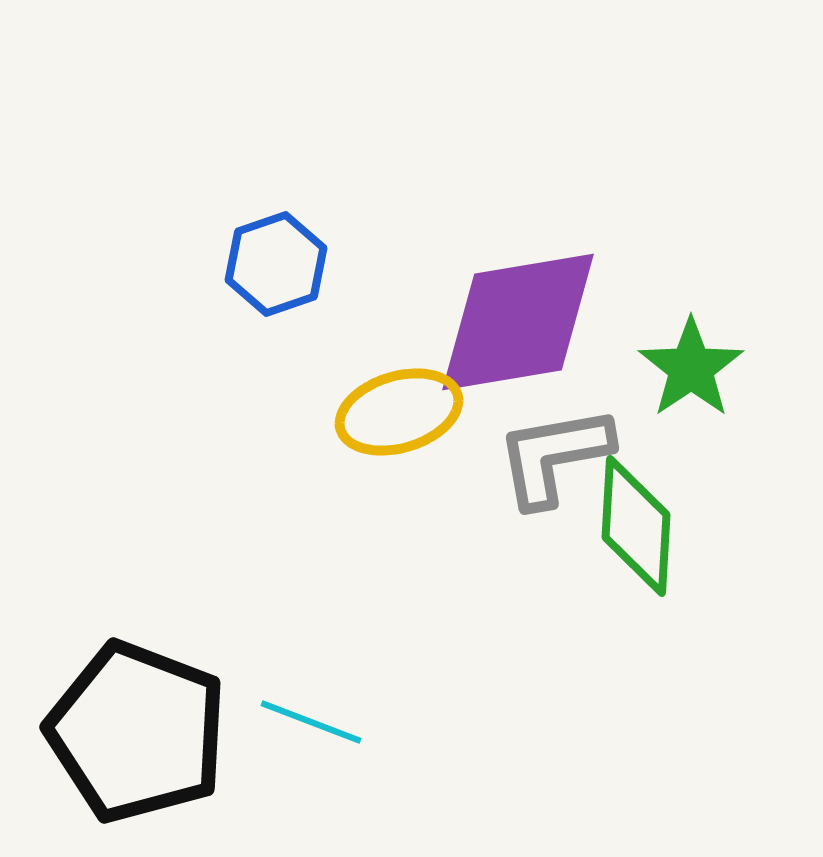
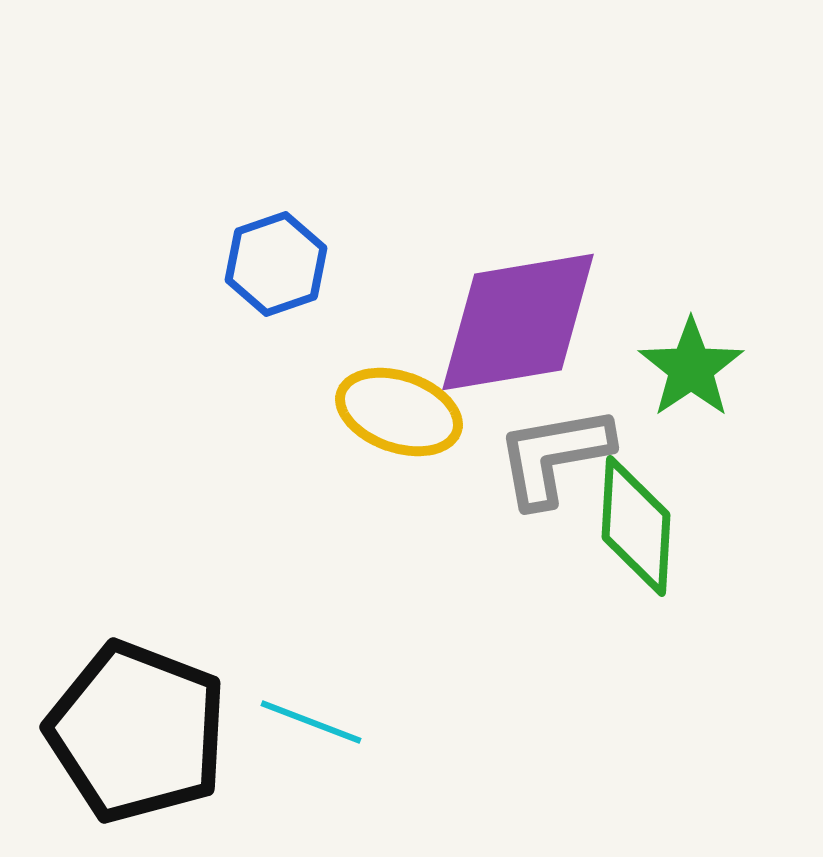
yellow ellipse: rotated 36 degrees clockwise
